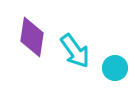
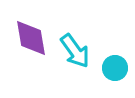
purple diamond: moved 1 px left, 1 px down; rotated 18 degrees counterclockwise
